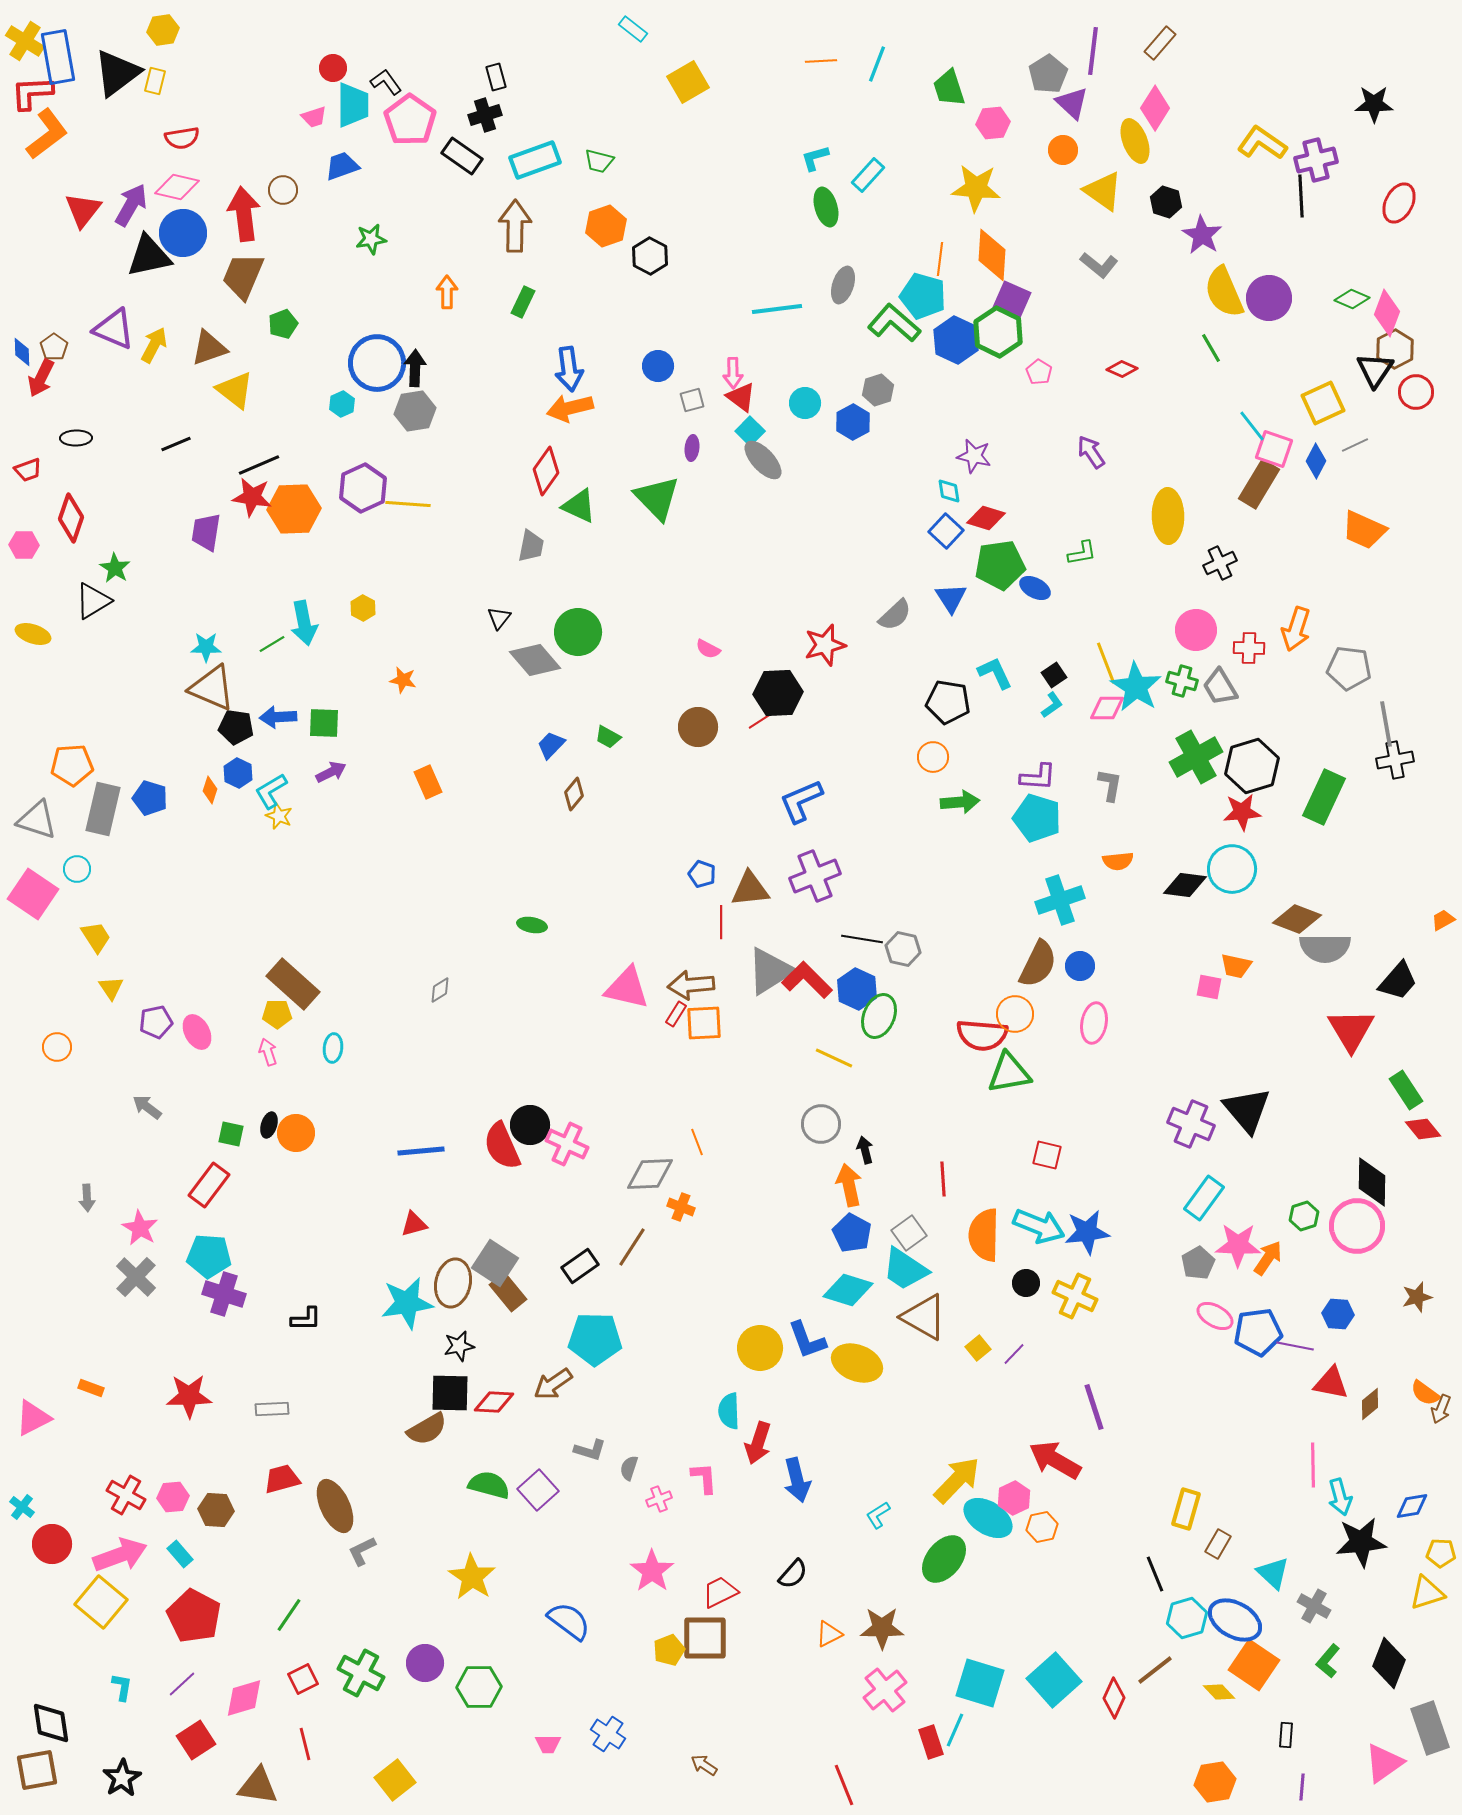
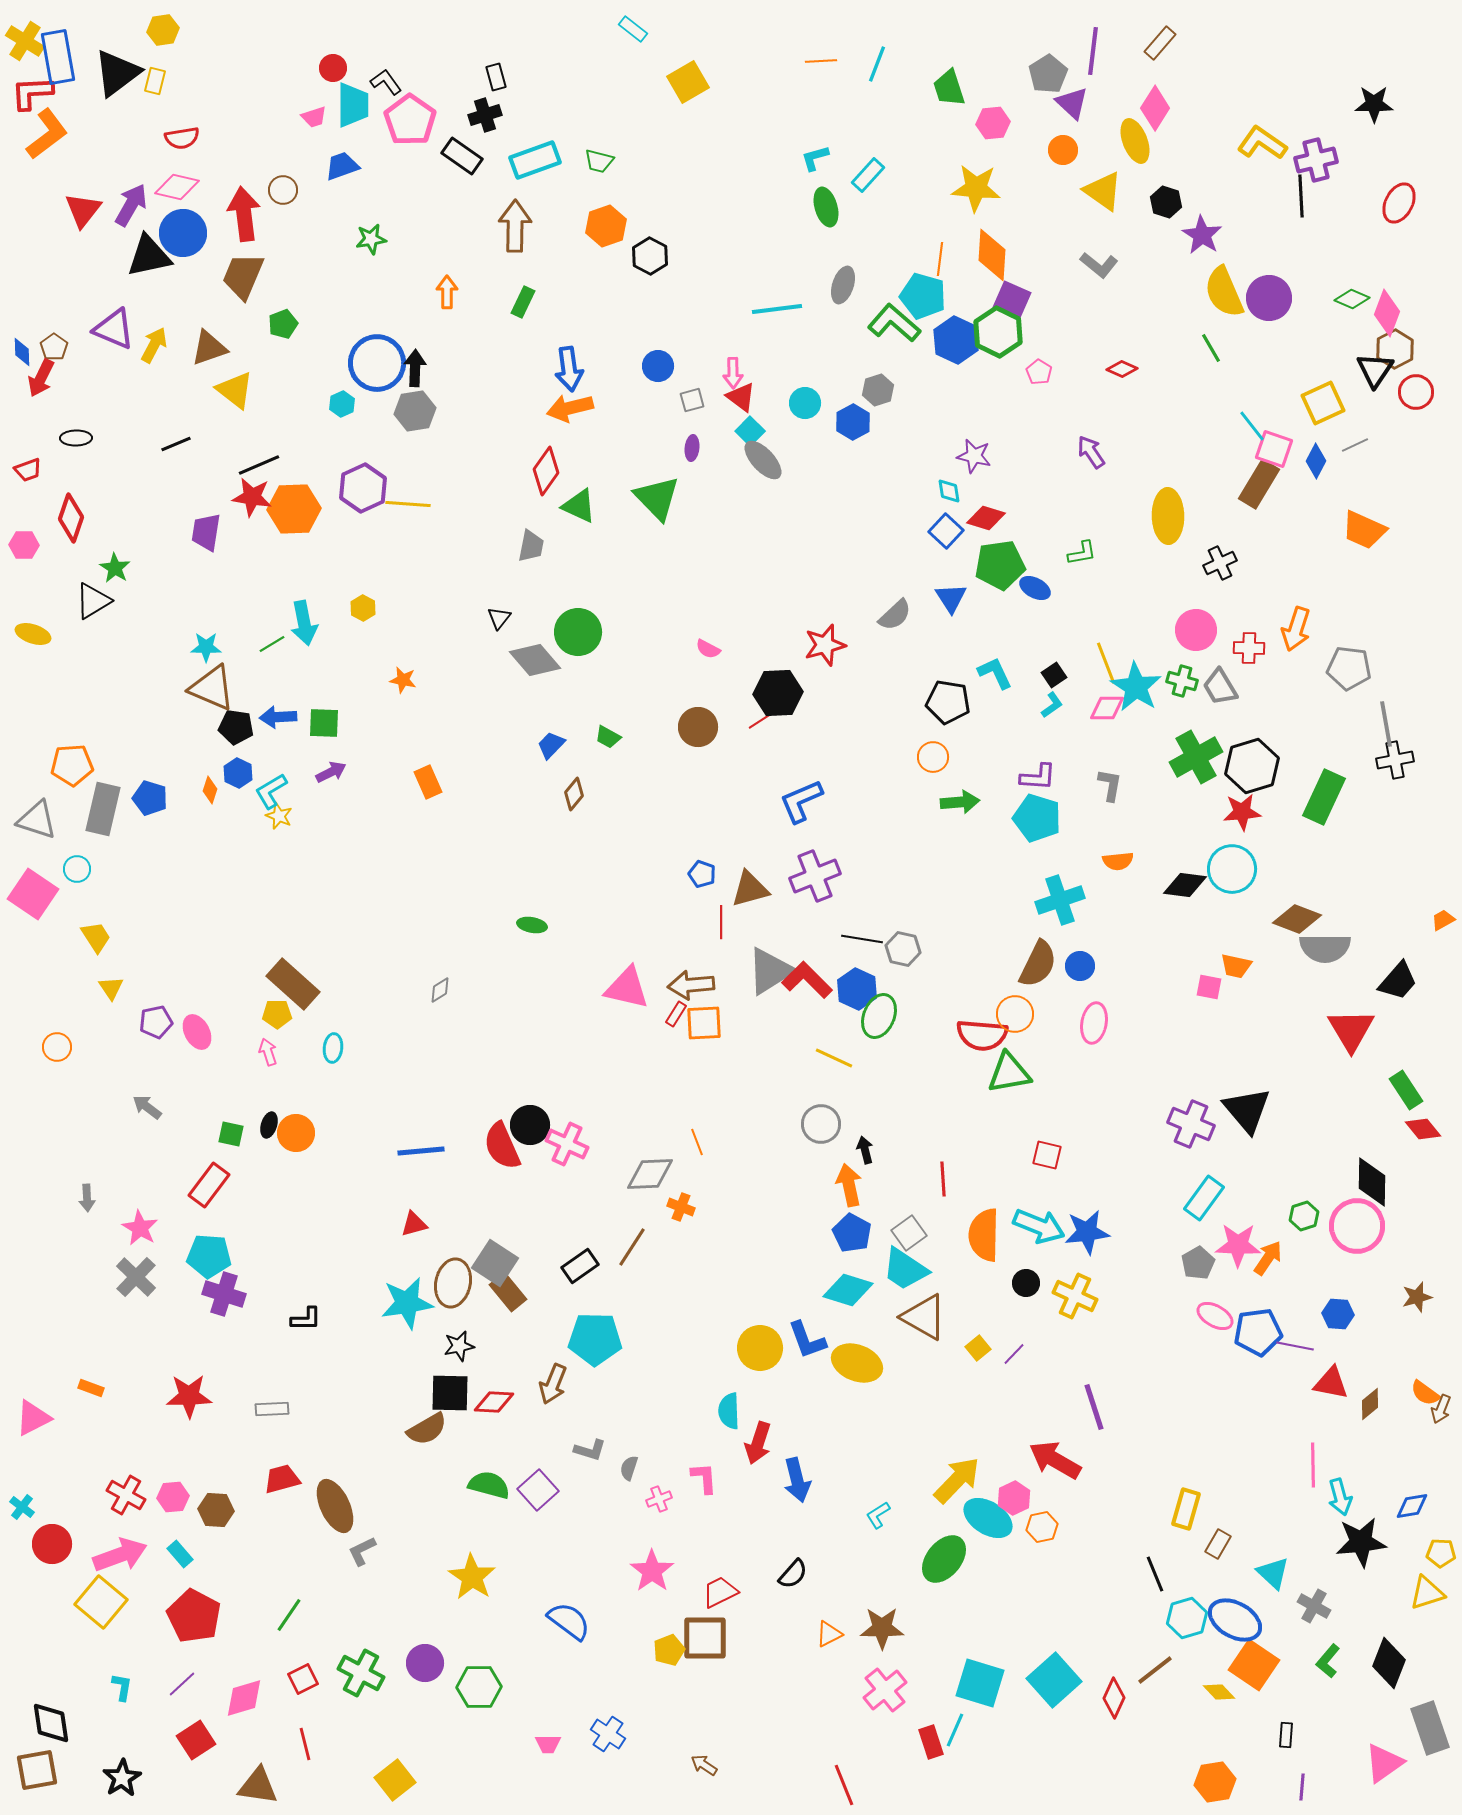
brown triangle at (750, 889): rotated 9 degrees counterclockwise
brown arrow at (553, 1384): rotated 33 degrees counterclockwise
